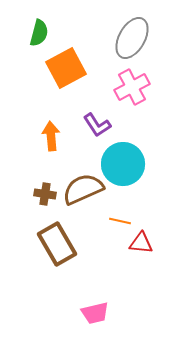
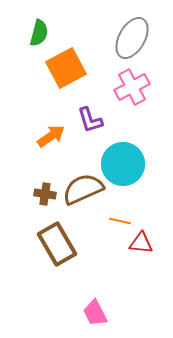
purple L-shape: moved 7 px left, 5 px up; rotated 16 degrees clockwise
orange arrow: rotated 60 degrees clockwise
pink trapezoid: rotated 76 degrees clockwise
